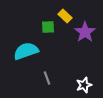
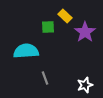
cyan semicircle: rotated 15 degrees clockwise
gray line: moved 2 px left
white star: moved 1 px right
